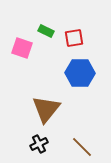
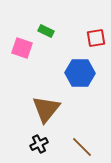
red square: moved 22 px right
